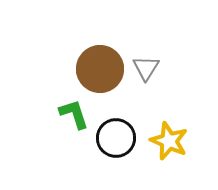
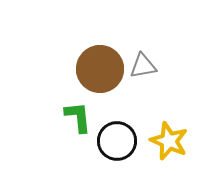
gray triangle: moved 3 px left, 2 px up; rotated 48 degrees clockwise
green L-shape: moved 4 px right, 3 px down; rotated 12 degrees clockwise
black circle: moved 1 px right, 3 px down
